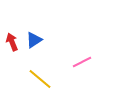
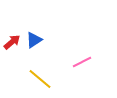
red arrow: rotated 72 degrees clockwise
